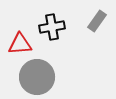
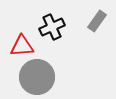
black cross: rotated 15 degrees counterclockwise
red triangle: moved 2 px right, 2 px down
